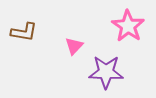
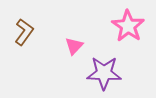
brown L-shape: rotated 64 degrees counterclockwise
purple star: moved 2 px left, 1 px down
